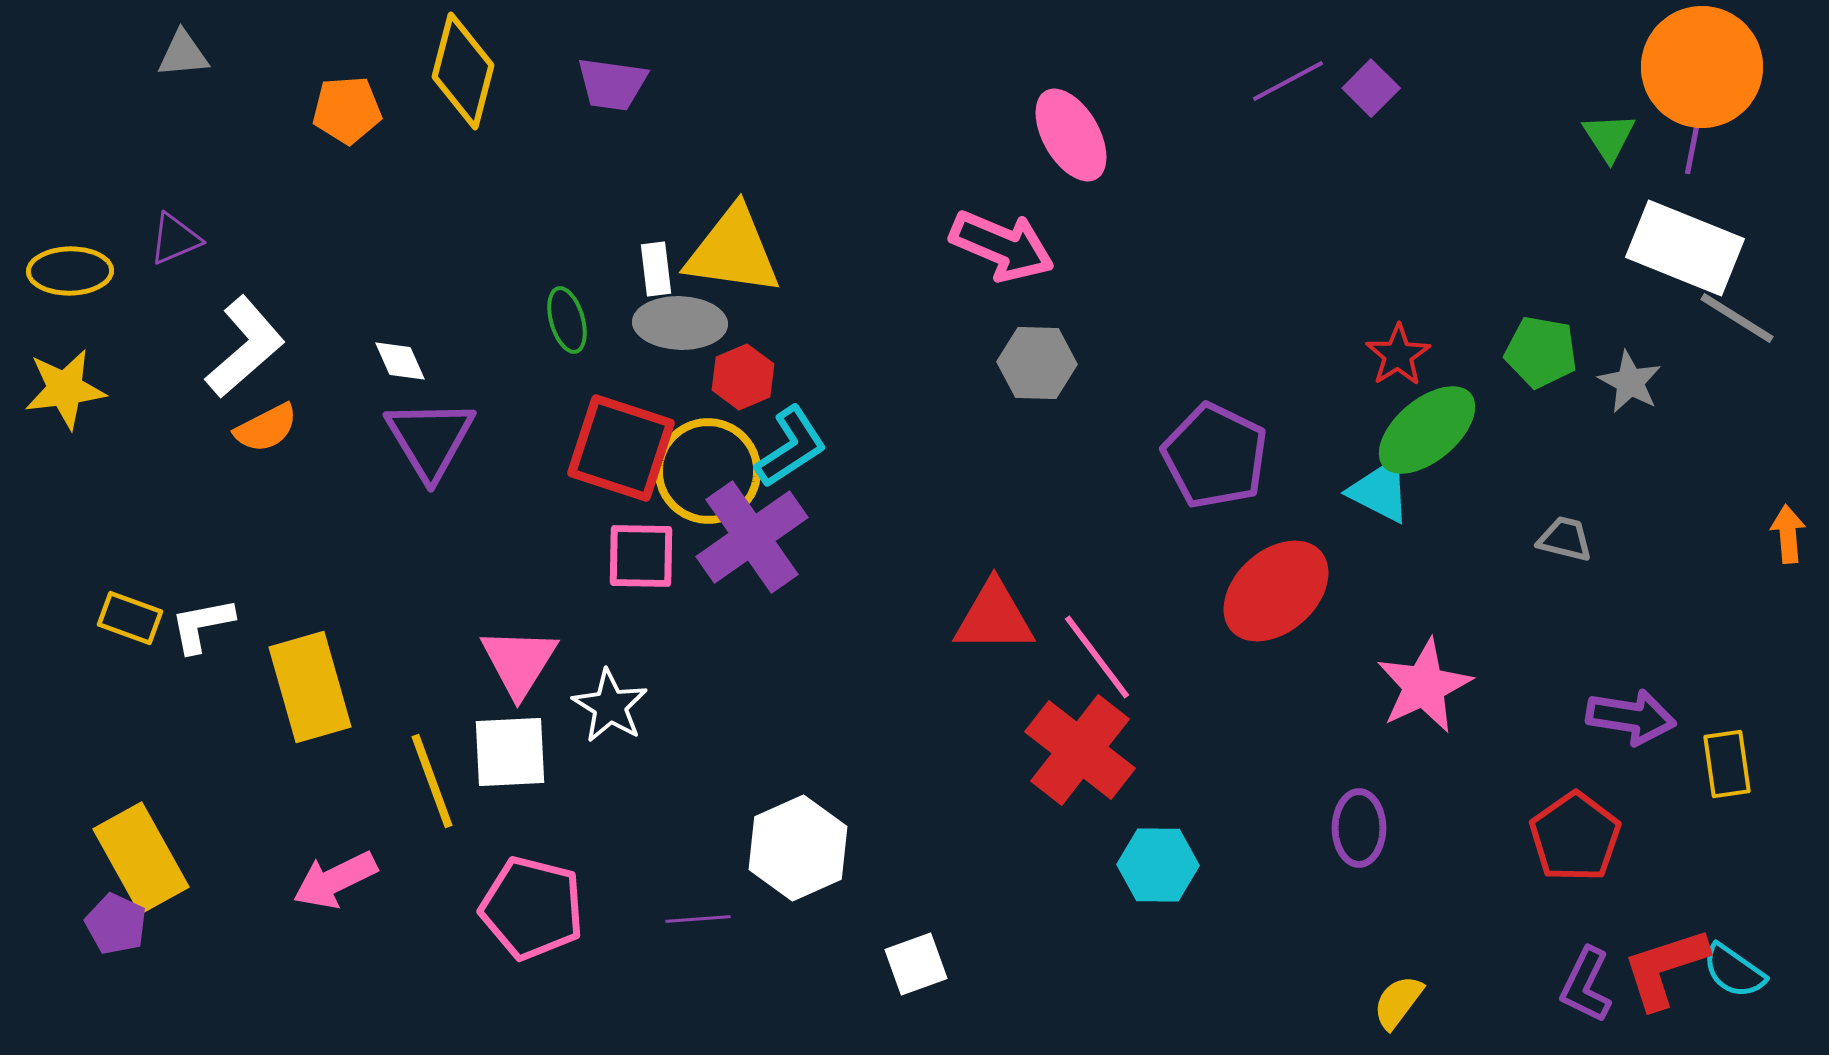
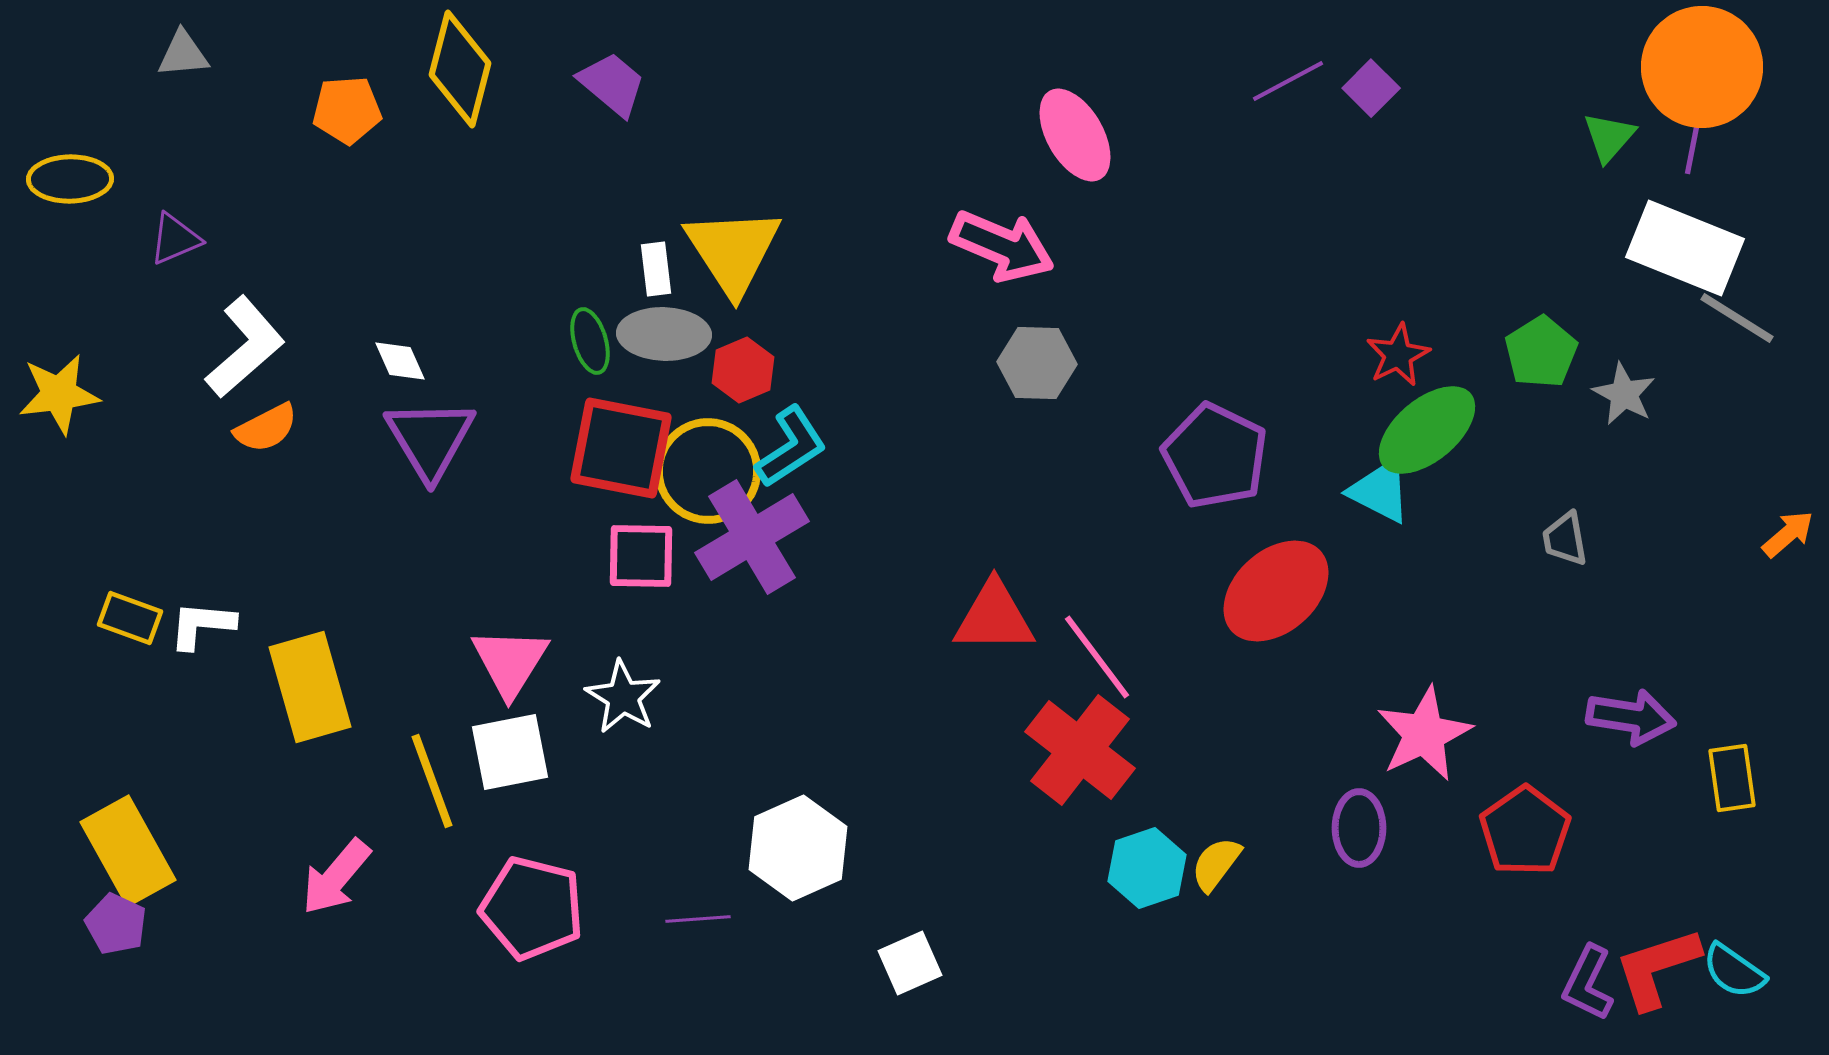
yellow diamond at (463, 71): moved 3 px left, 2 px up
purple trapezoid at (612, 84): rotated 148 degrees counterclockwise
pink ellipse at (1071, 135): moved 4 px right
green triangle at (1609, 137): rotated 14 degrees clockwise
yellow triangle at (733, 251): rotated 49 degrees clockwise
yellow ellipse at (70, 271): moved 92 px up
green ellipse at (567, 320): moved 23 px right, 21 px down
gray ellipse at (680, 323): moved 16 px left, 11 px down
green pentagon at (1541, 352): rotated 30 degrees clockwise
red star at (1398, 355): rotated 6 degrees clockwise
red hexagon at (743, 377): moved 7 px up
gray star at (1630, 382): moved 6 px left, 12 px down
yellow star at (65, 389): moved 6 px left, 5 px down
red square at (621, 448): rotated 7 degrees counterclockwise
orange arrow at (1788, 534): rotated 54 degrees clockwise
purple cross at (752, 537): rotated 4 degrees clockwise
gray trapezoid at (1565, 539): rotated 114 degrees counterclockwise
white L-shape at (202, 625): rotated 16 degrees clockwise
pink triangle at (519, 662): moved 9 px left
pink star at (1424, 686): moved 48 px down
white star at (610, 706): moved 13 px right, 9 px up
white square at (510, 752): rotated 8 degrees counterclockwise
yellow rectangle at (1727, 764): moved 5 px right, 14 px down
red pentagon at (1575, 837): moved 50 px left, 6 px up
yellow rectangle at (141, 858): moved 13 px left, 7 px up
cyan hexagon at (1158, 865): moved 11 px left, 3 px down; rotated 20 degrees counterclockwise
pink arrow at (335, 880): moved 1 px right, 3 px up; rotated 24 degrees counterclockwise
white square at (916, 964): moved 6 px left, 1 px up; rotated 4 degrees counterclockwise
red L-shape at (1665, 968): moved 8 px left
purple L-shape at (1586, 985): moved 2 px right, 2 px up
yellow semicircle at (1398, 1002): moved 182 px left, 138 px up
